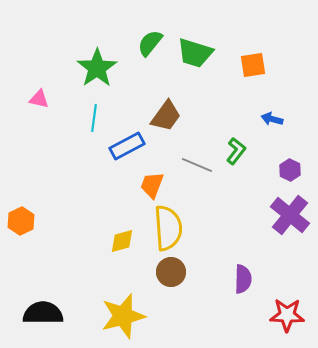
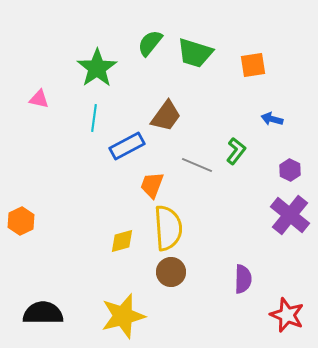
red star: rotated 20 degrees clockwise
